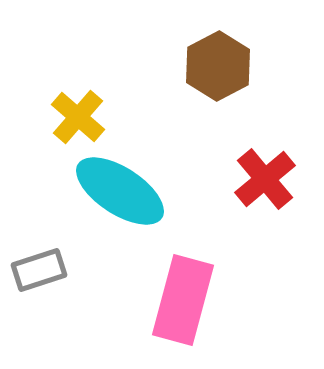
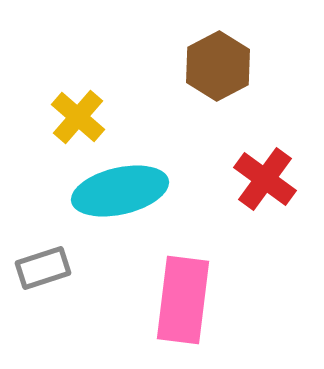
red cross: rotated 14 degrees counterclockwise
cyan ellipse: rotated 46 degrees counterclockwise
gray rectangle: moved 4 px right, 2 px up
pink rectangle: rotated 8 degrees counterclockwise
